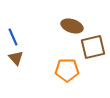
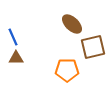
brown ellipse: moved 2 px up; rotated 25 degrees clockwise
brown triangle: rotated 49 degrees counterclockwise
